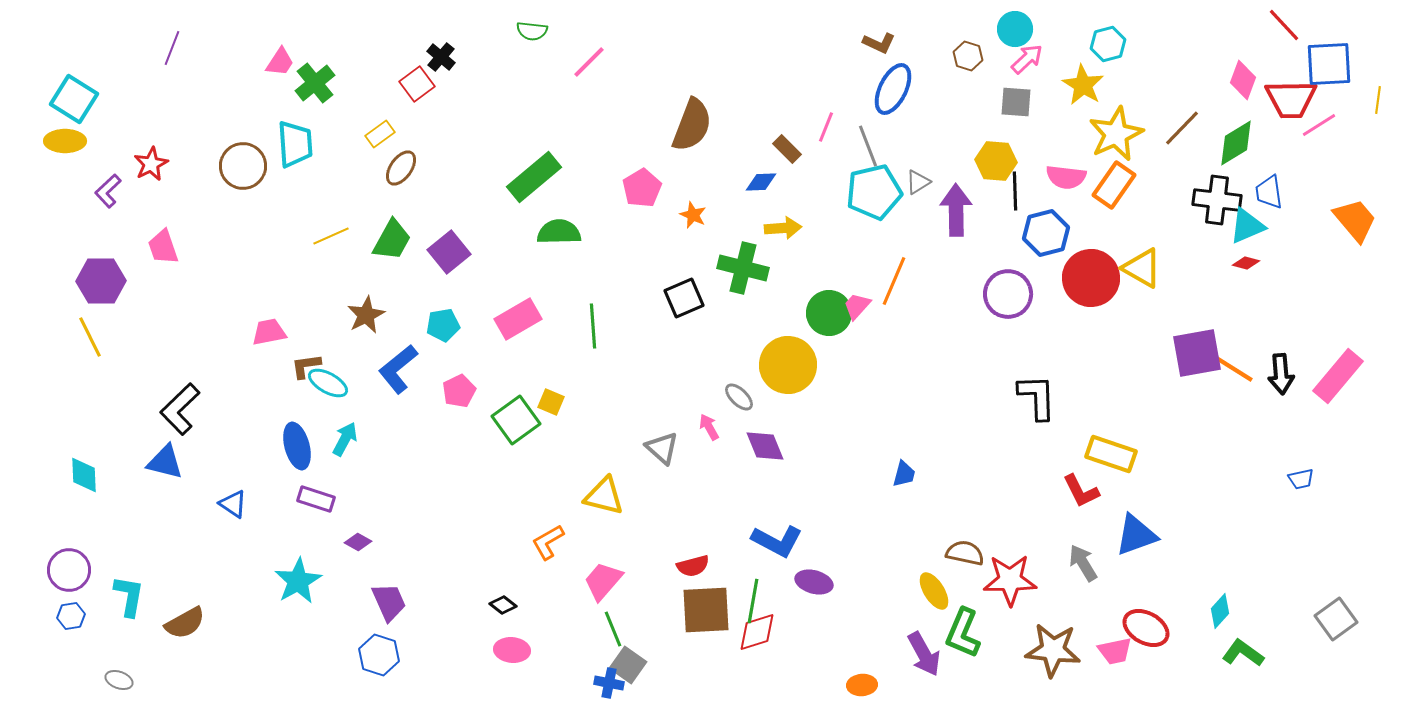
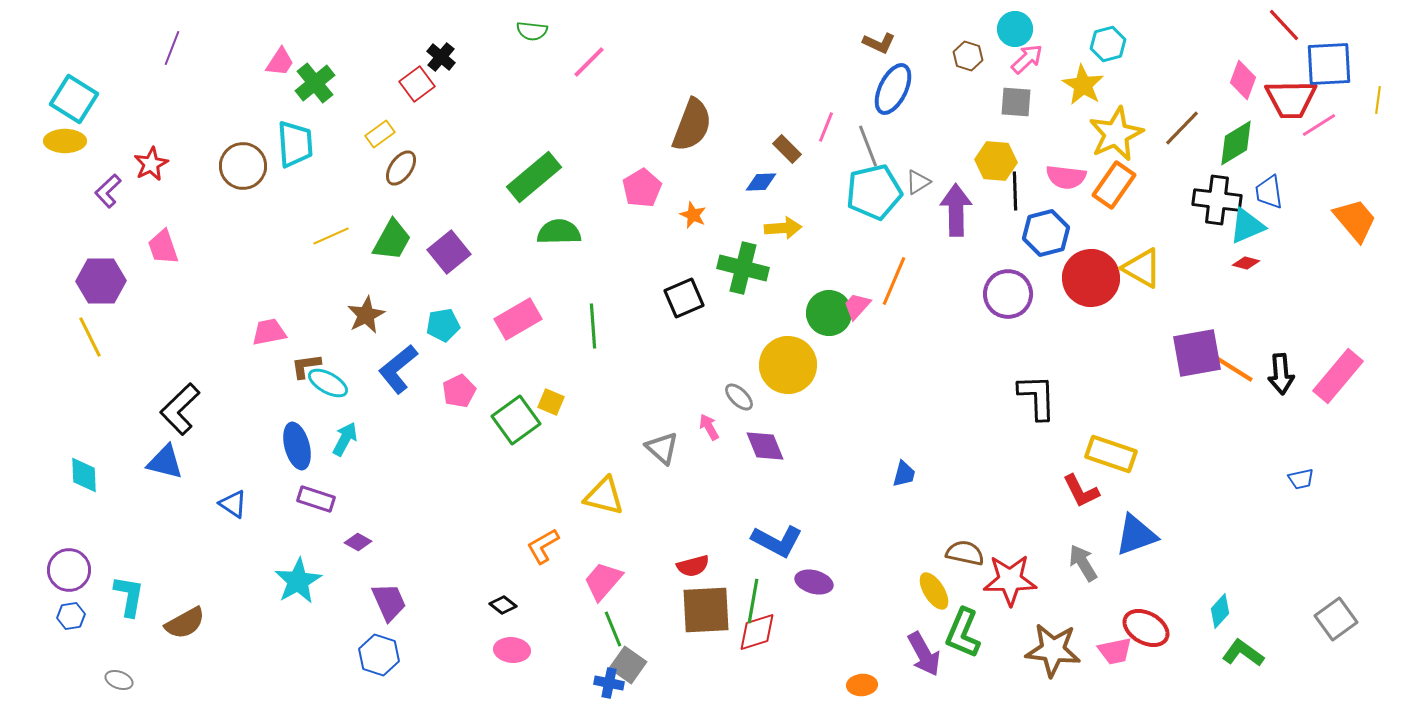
orange L-shape at (548, 542): moved 5 px left, 4 px down
